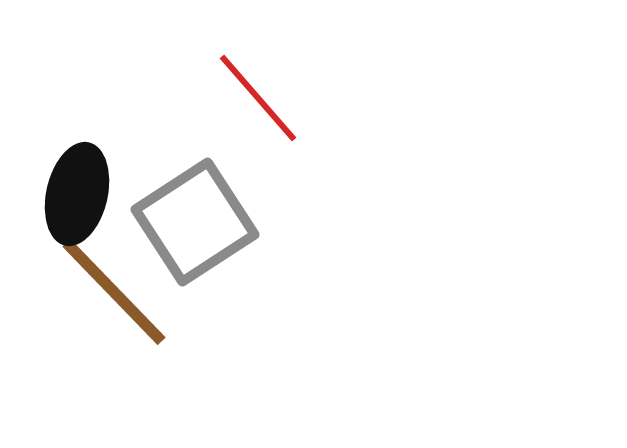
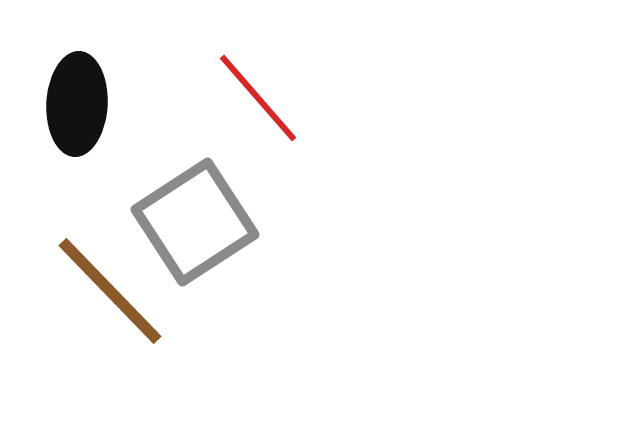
black ellipse: moved 90 px up; rotated 10 degrees counterclockwise
brown line: moved 4 px left, 1 px up
